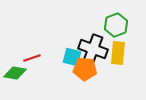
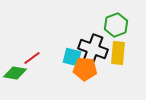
red line: rotated 18 degrees counterclockwise
